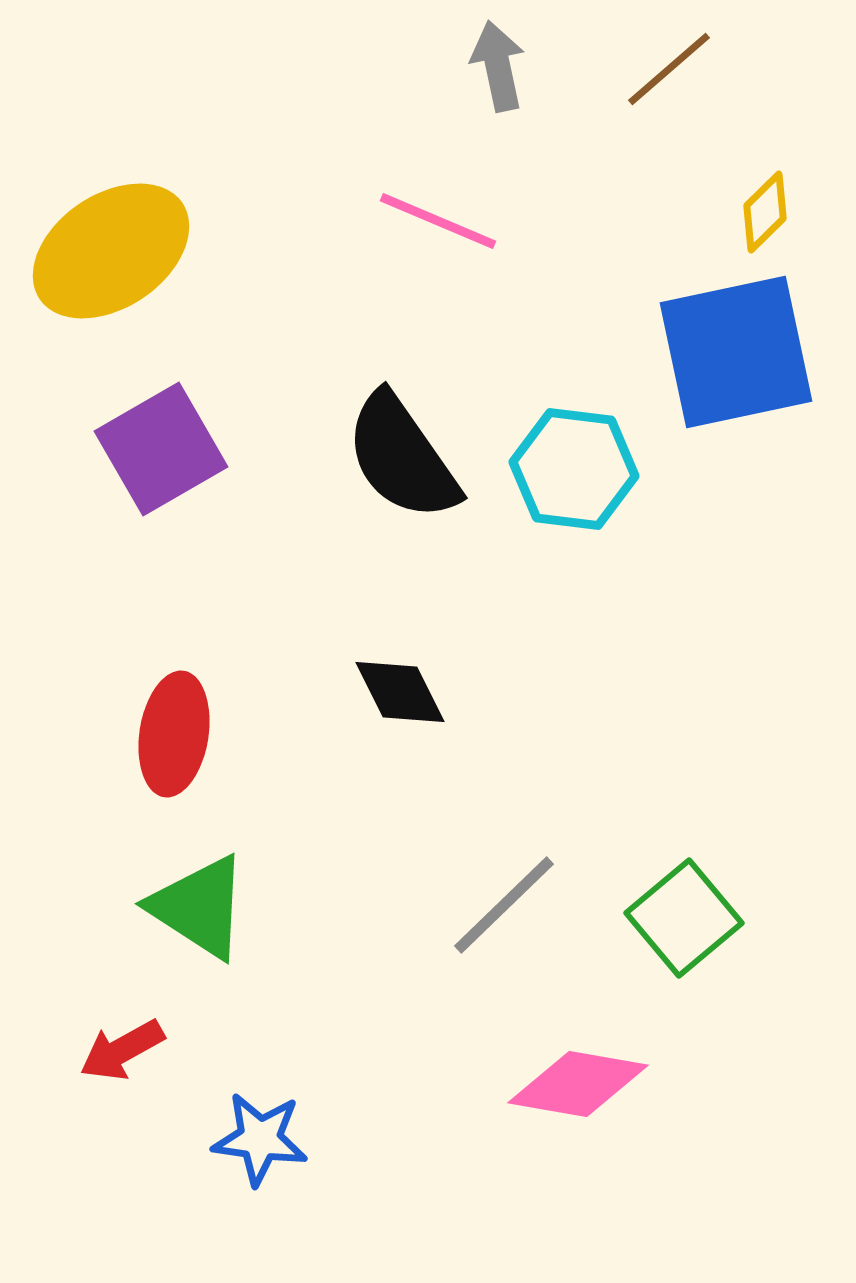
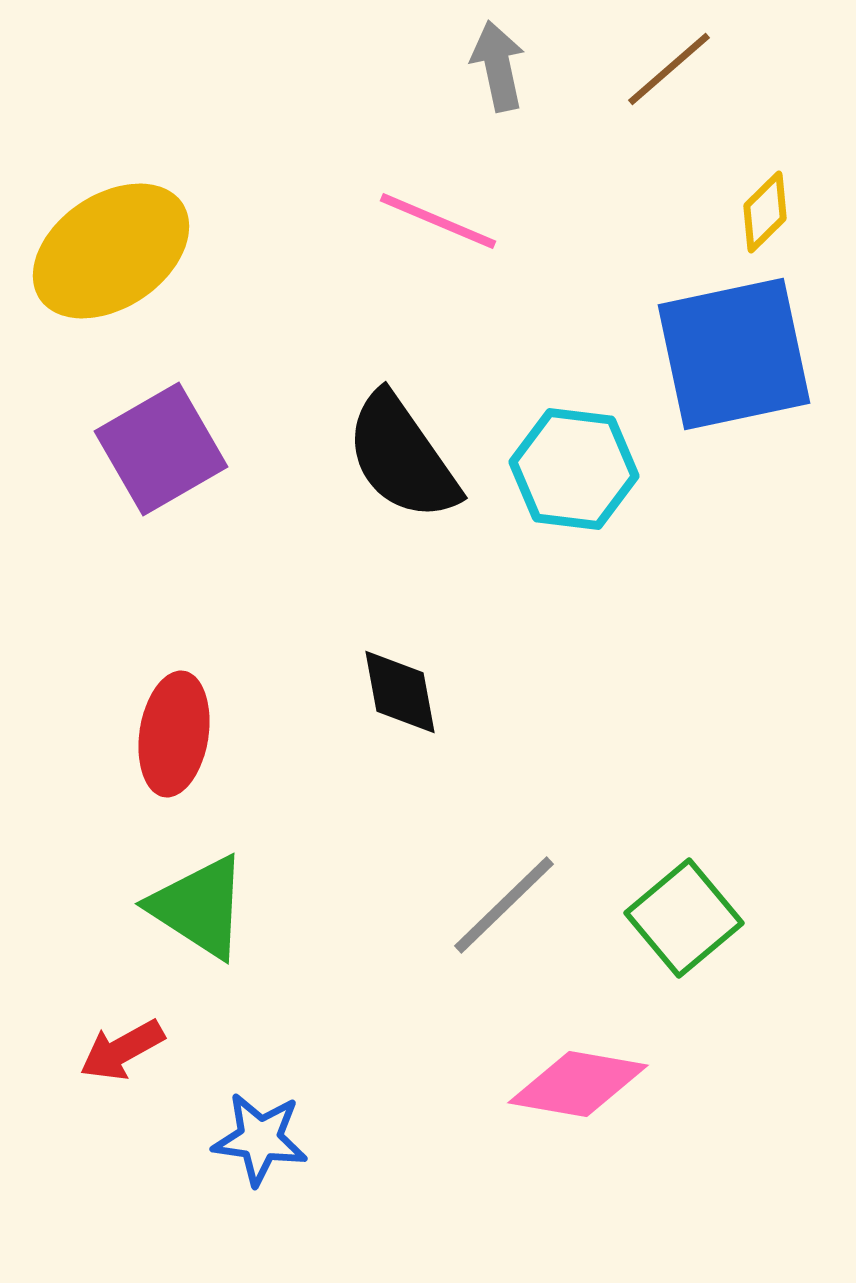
blue square: moved 2 px left, 2 px down
black diamond: rotated 16 degrees clockwise
